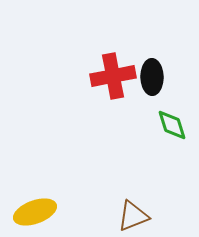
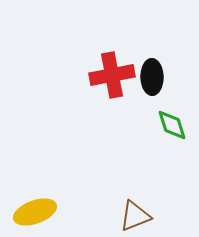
red cross: moved 1 px left, 1 px up
brown triangle: moved 2 px right
